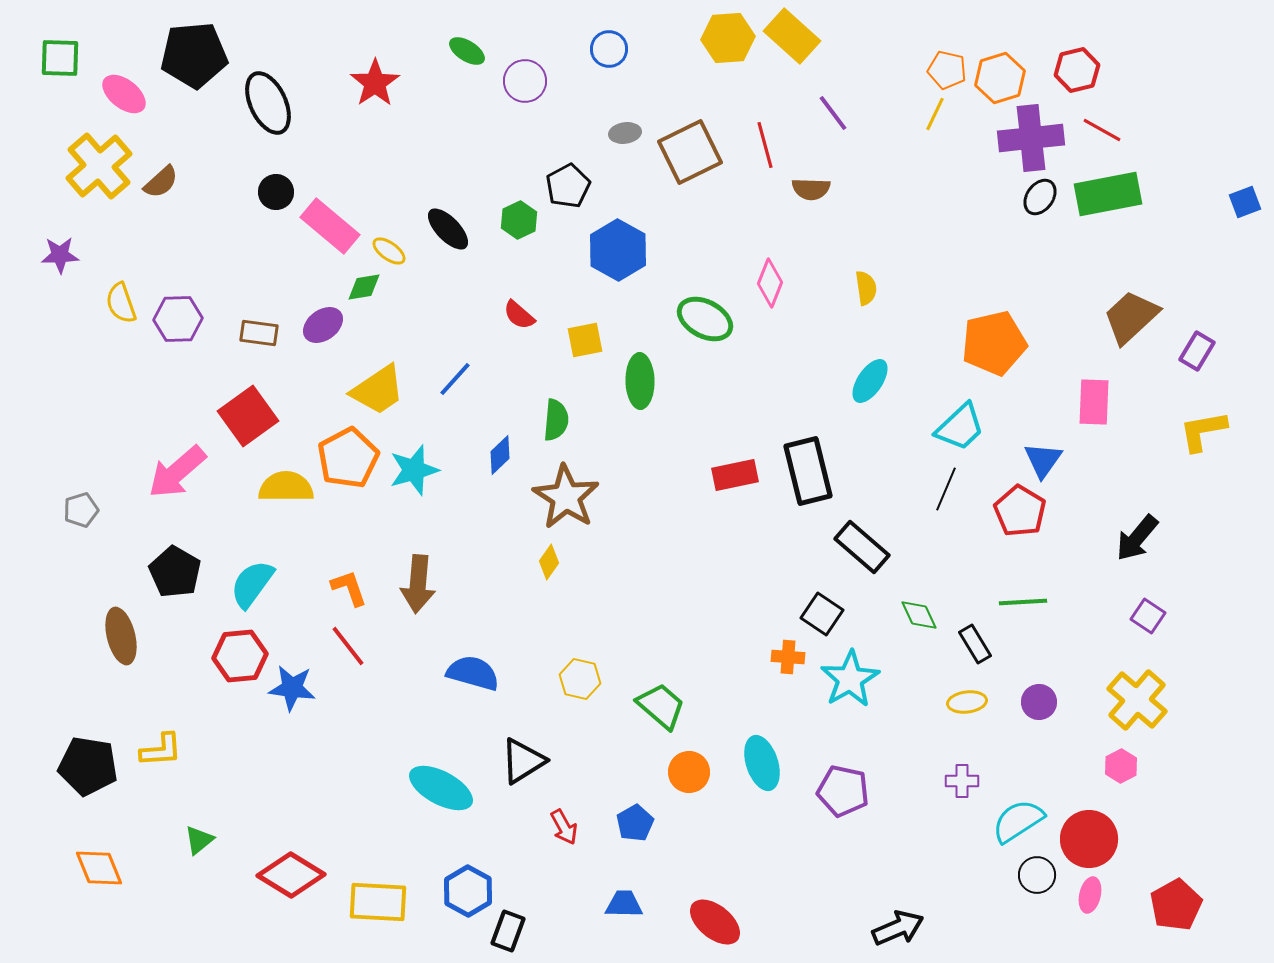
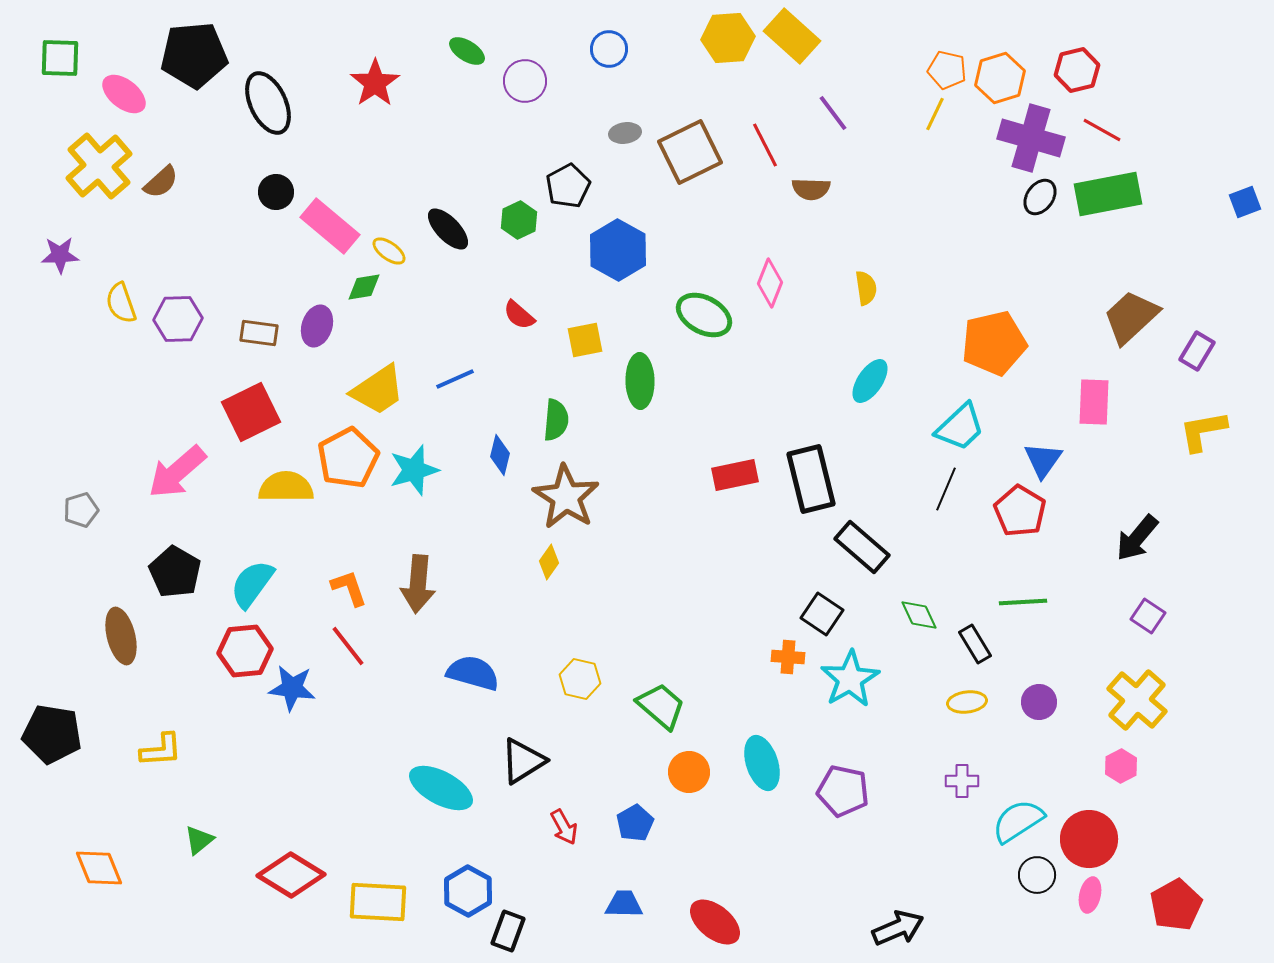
purple cross at (1031, 138): rotated 22 degrees clockwise
red line at (765, 145): rotated 12 degrees counterclockwise
green ellipse at (705, 319): moved 1 px left, 4 px up
purple ellipse at (323, 325): moved 6 px left, 1 px down; rotated 36 degrees counterclockwise
blue line at (455, 379): rotated 24 degrees clockwise
red square at (248, 416): moved 3 px right, 4 px up; rotated 10 degrees clockwise
blue diamond at (500, 455): rotated 33 degrees counterclockwise
black rectangle at (808, 471): moved 3 px right, 8 px down
red hexagon at (240, 656): moved 5 px right, 5 px up
black pentagon at (88, 766): moved 36 px left, 32 px up
